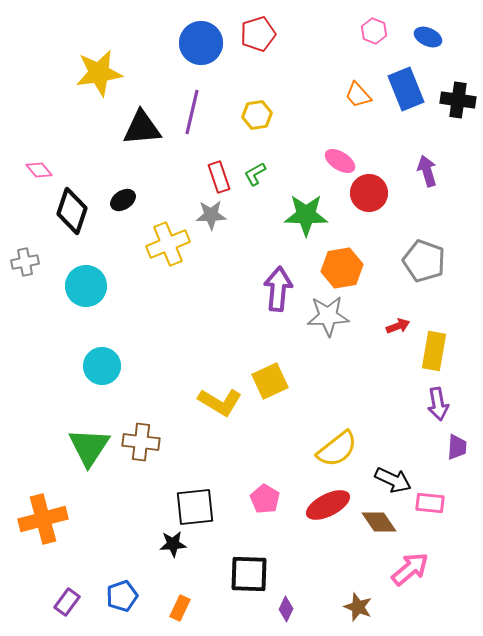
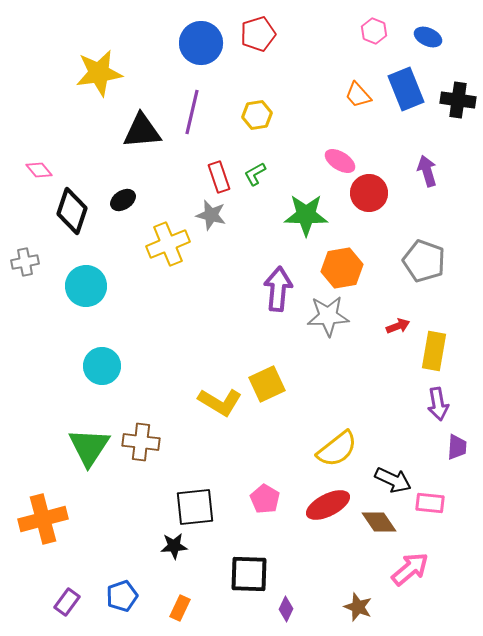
black triangle at (142, 128): moved 3 px down
gray star at (211, 215): rotated 16 degrees clockwise
yellow square at (270, 381): moved 3 px left, 3 px down
black star at (173, 544): moved 1 px right, 2 px down
